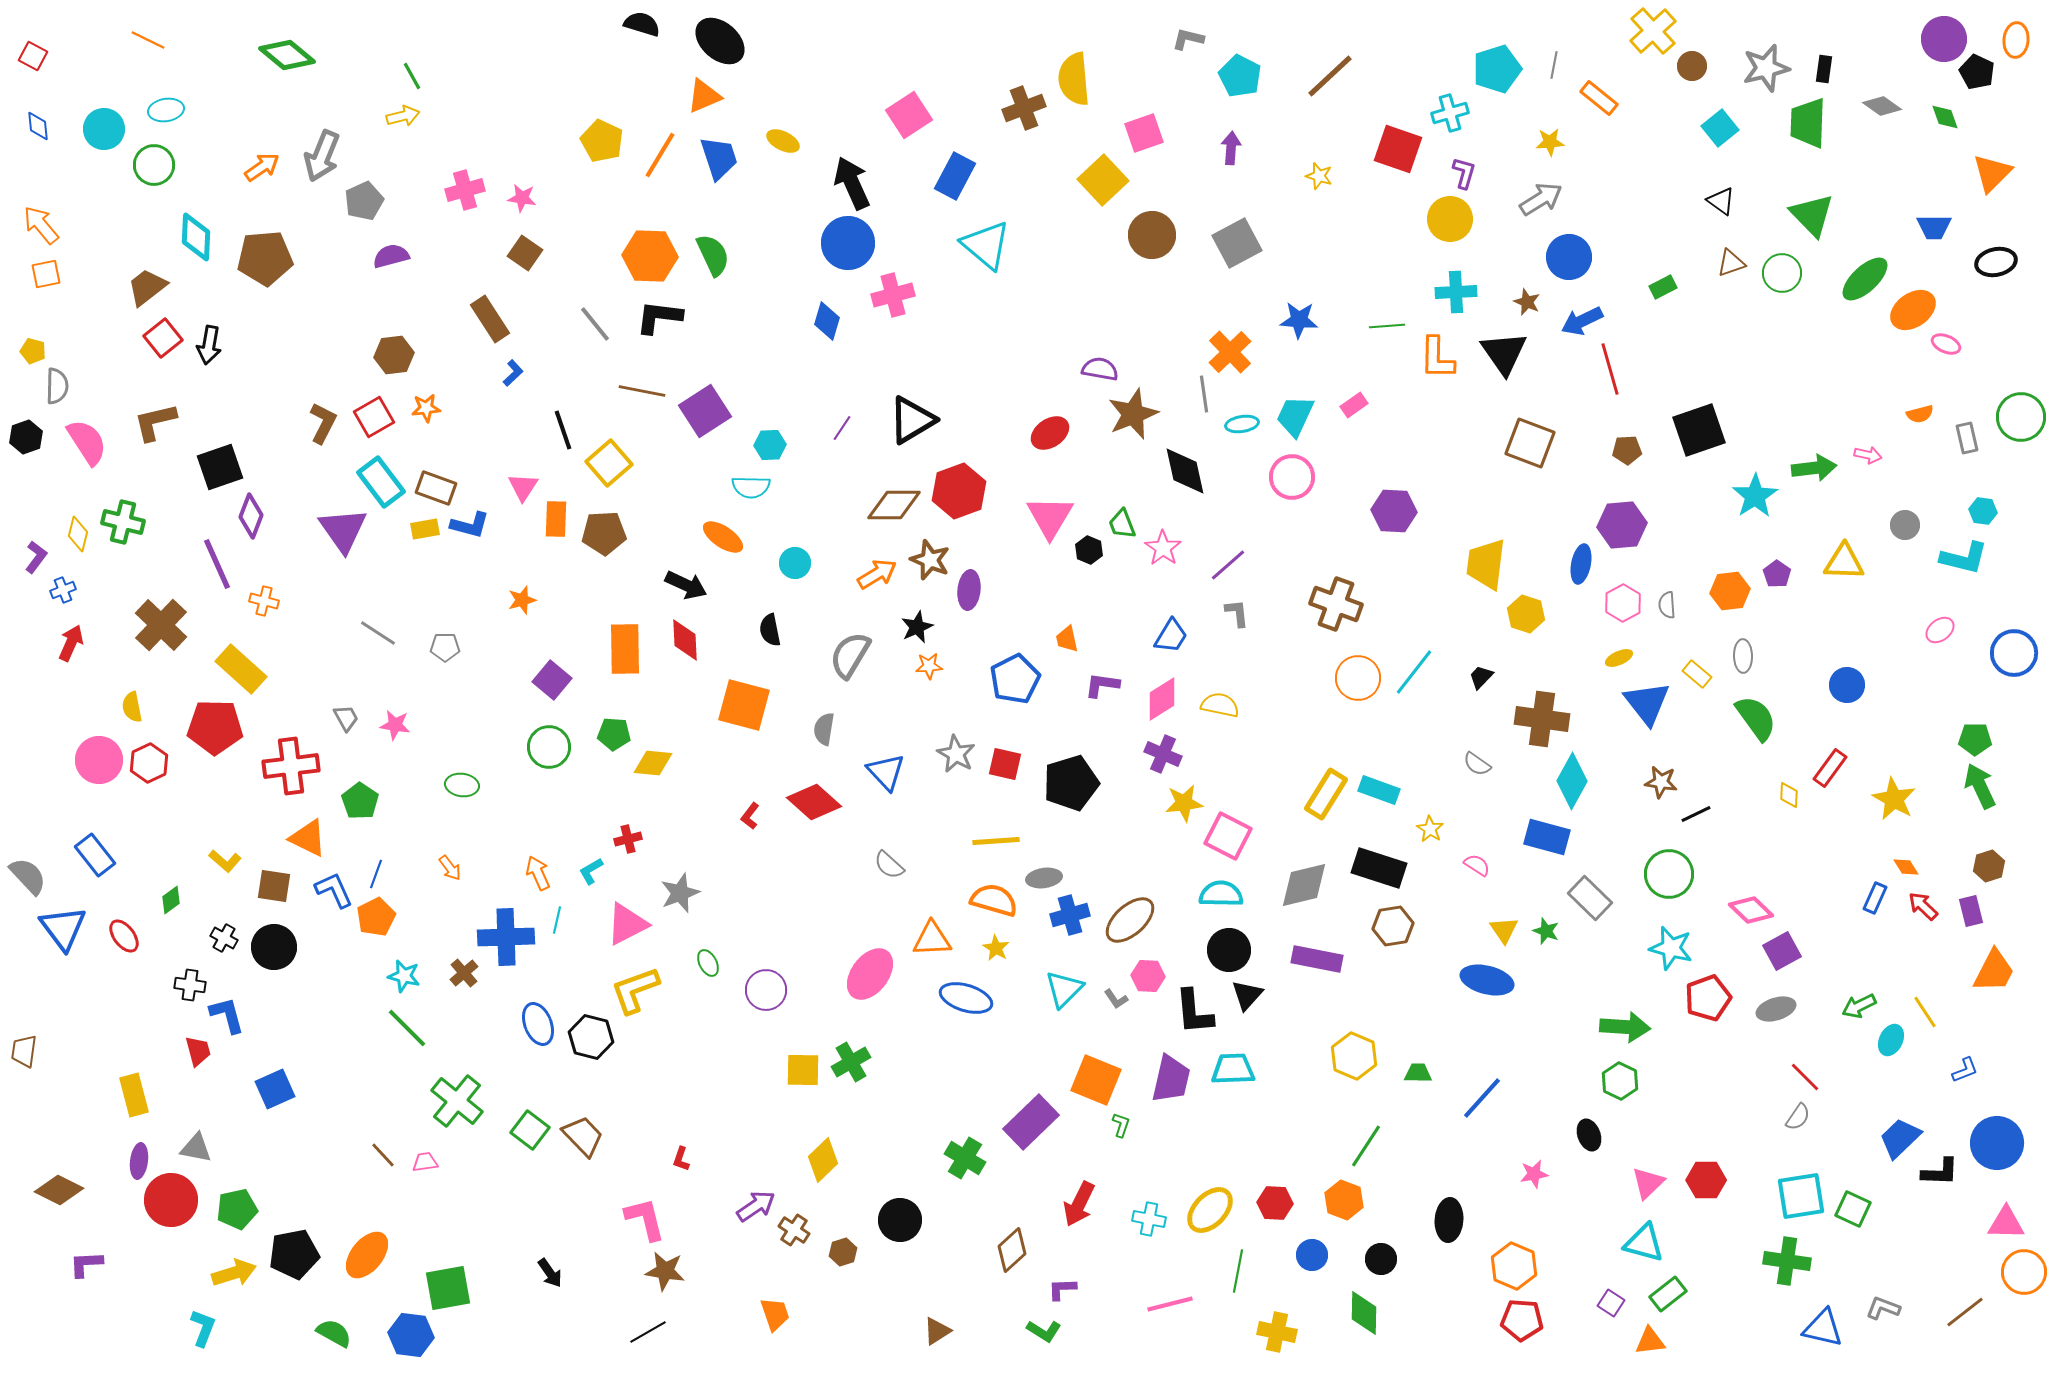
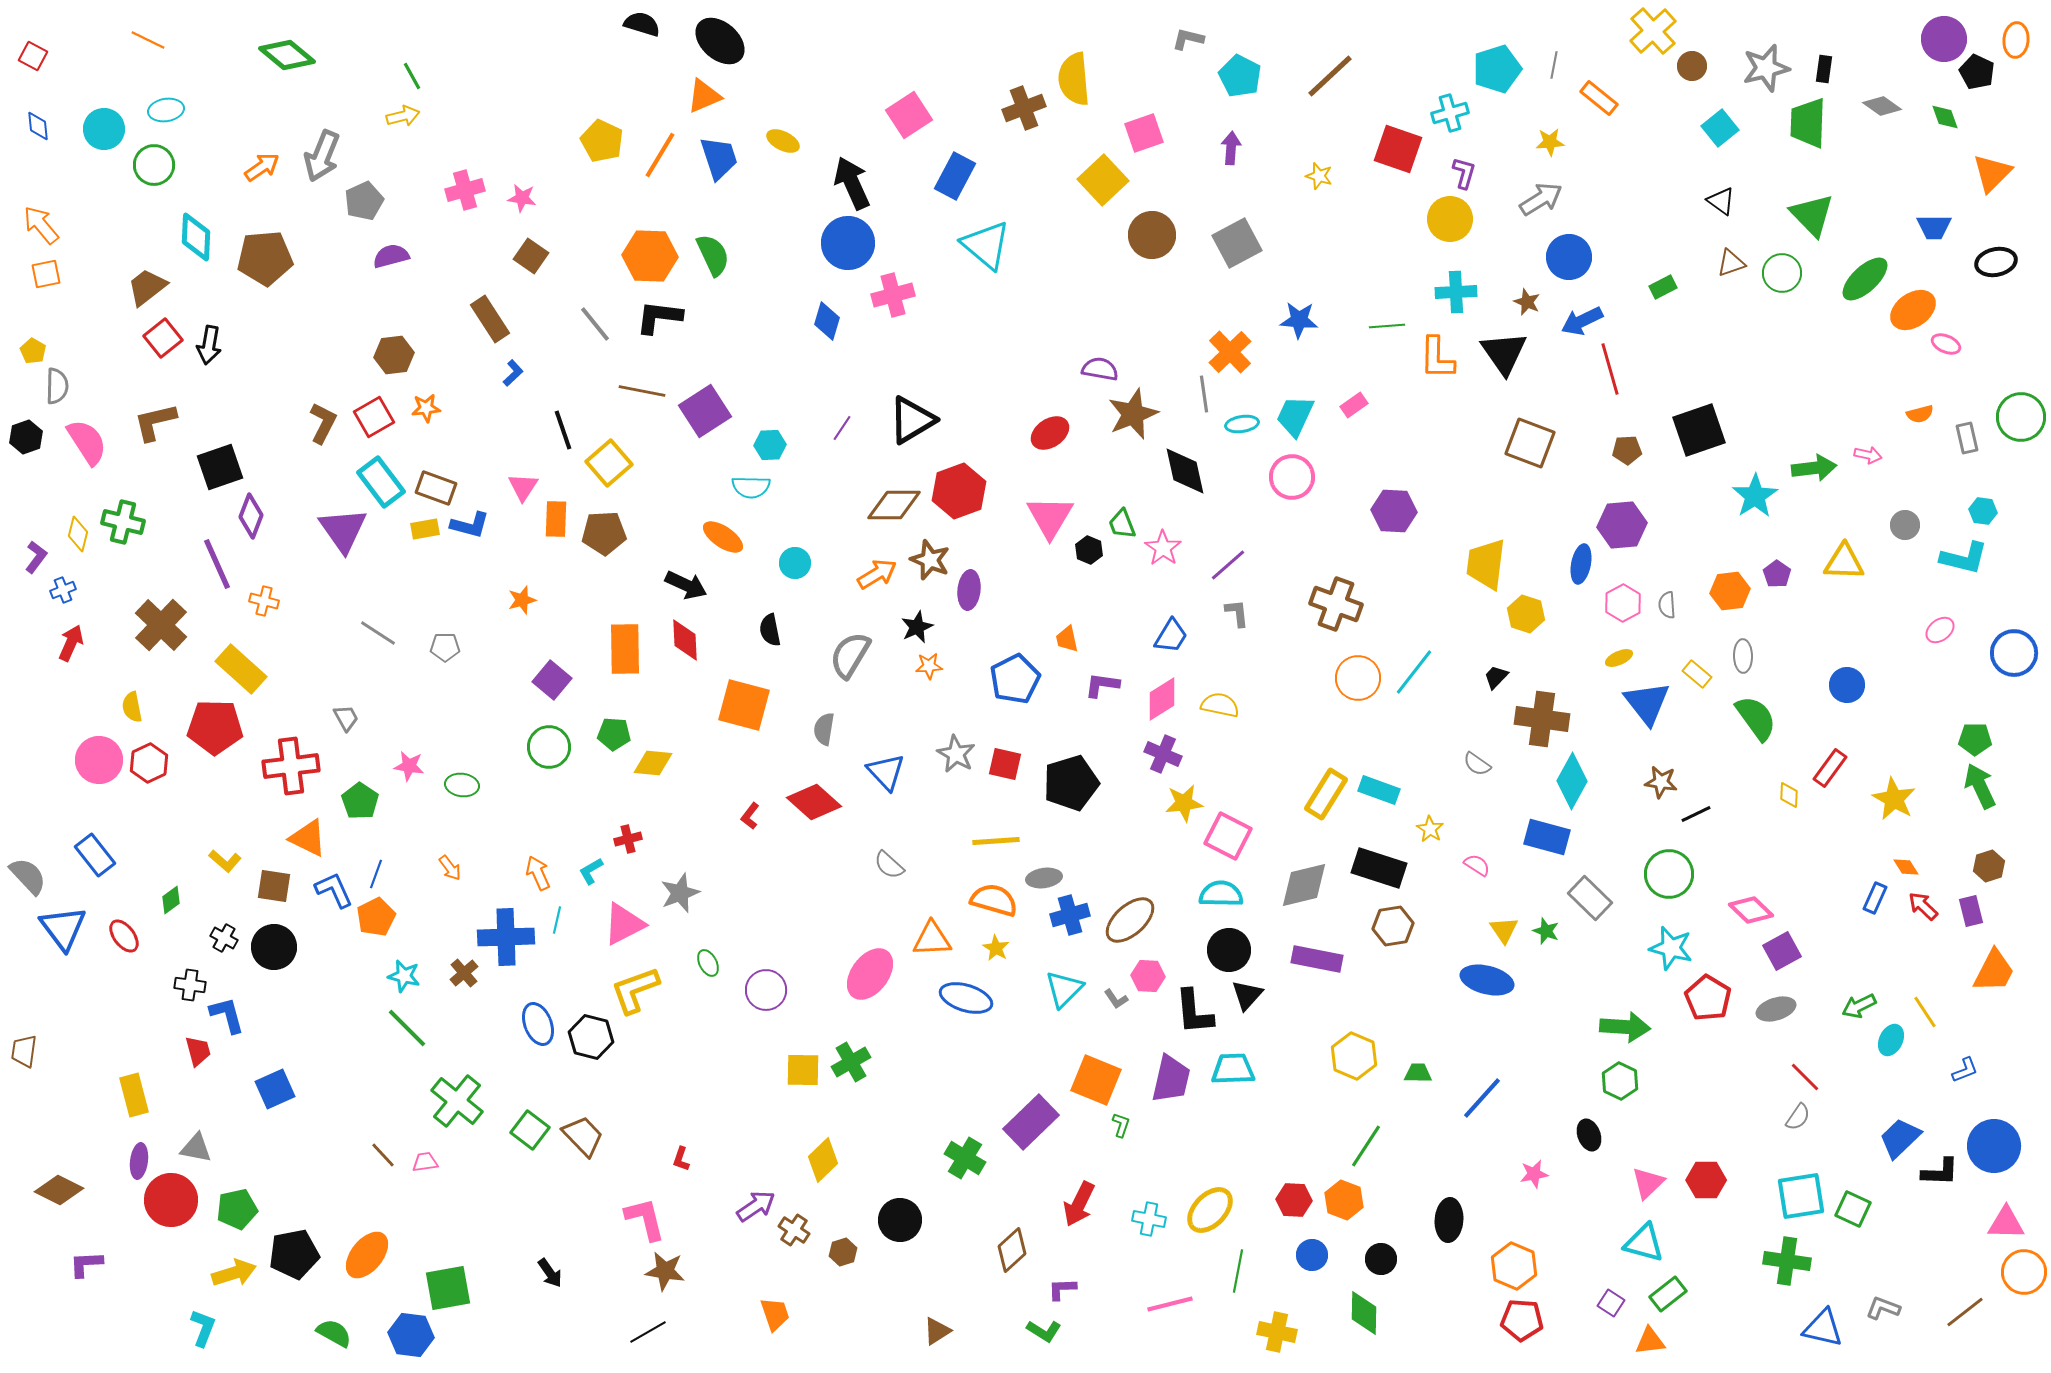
brown square at (525, 253): moved 6 px right, 3 px down
yellow pentagon at (33, 351): rotated 15 degrees clockwise
black trapezoid at (1481, 677): moved 15 px right
pink star at (395, 725): moved 14 px right, 41 px down
pink triangle at (627, 924): moved 3 px left
red pentagon at (1708, 998): rotated 21 degrees counterclockwise
blue circle at (1997, 1143): moved 3 px left, 3 px down
red hexagon at (1275, 1203): moved 19 px right, 3 px up
